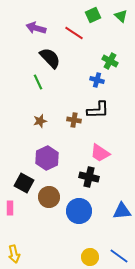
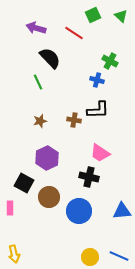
blue line: rotated 12 degrees counterclockwise
